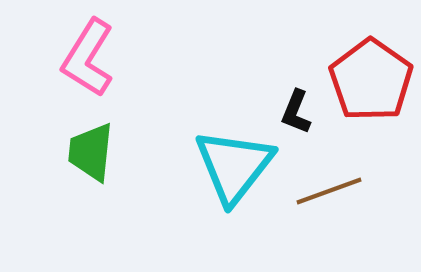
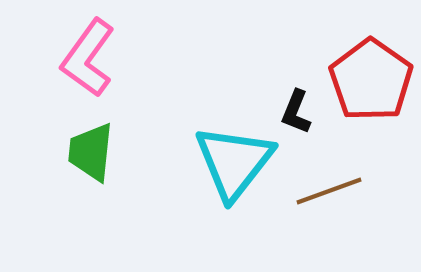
pink L-shape: rotated 4 degrees clockwise
cyan triangle: moved 4 px up
